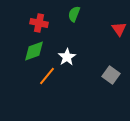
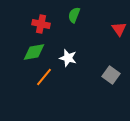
green semicircle: moved 1 px down
red cross: moved 2 px right, 1 px down
green diamond: moved 1 px down; rotated 10 degrees clockwise
white star: moved 1 px right, 1 px down; rotated 24 degrees counterclockwise
orange line: moved 3 px left, 1 px down
